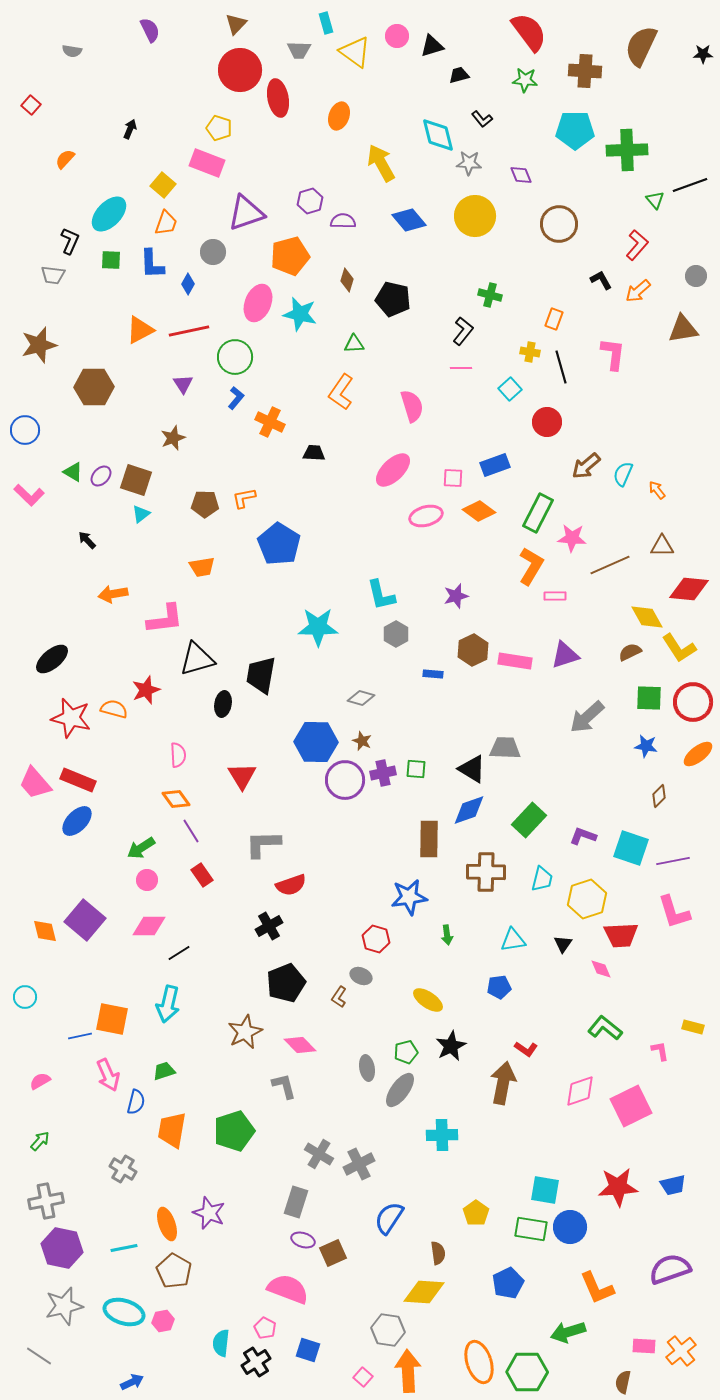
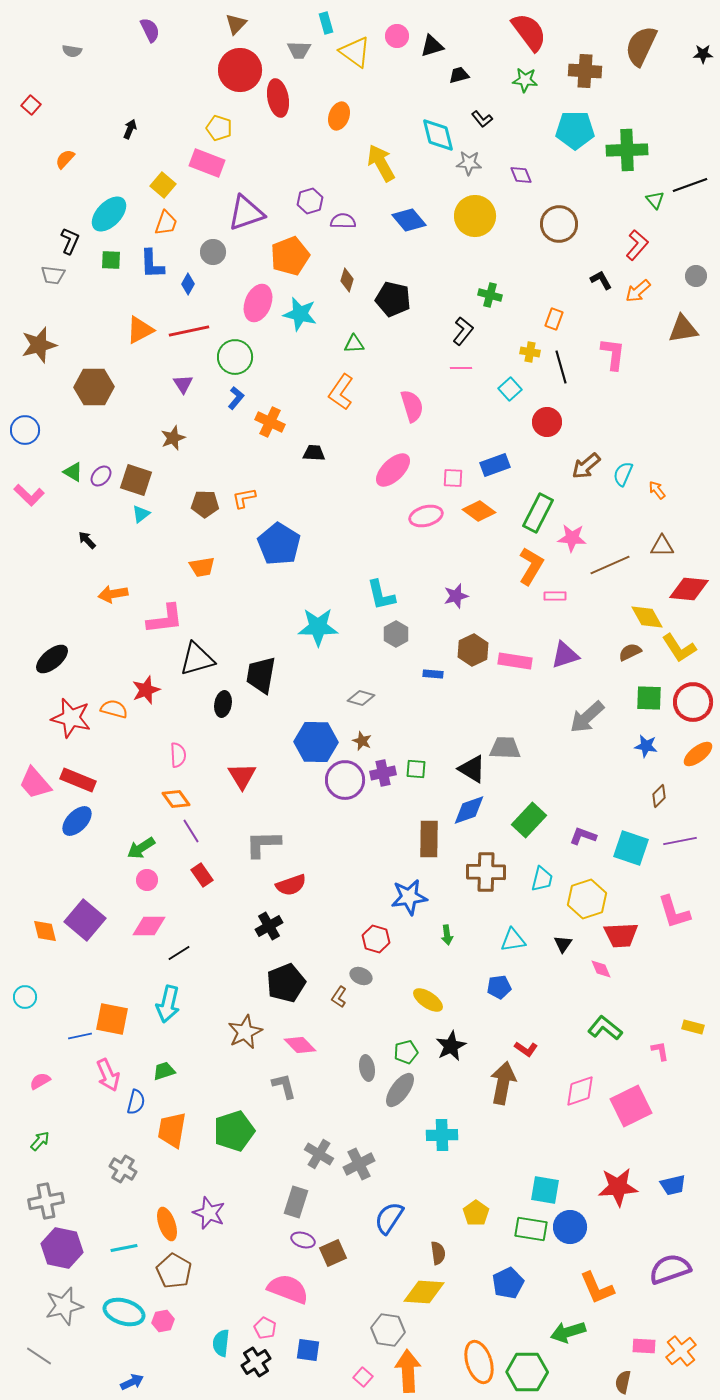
orange pentagon at (290, 256): rotated 6 degrees counterclockwise
purple line at (673, 861): moved 7 px right, 20 px up
blue square at (308, 1350): rotated 10 degrees counterclockwise
